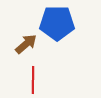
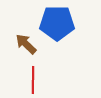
brown arrow: rotated 95 degrees counterclockwise
